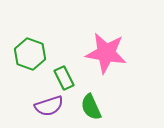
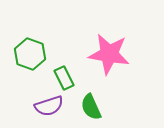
pink star: moved 3 px right, 1 px down
